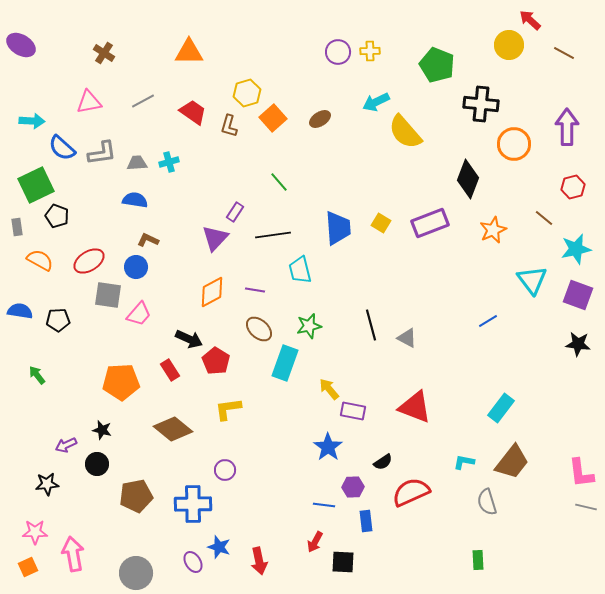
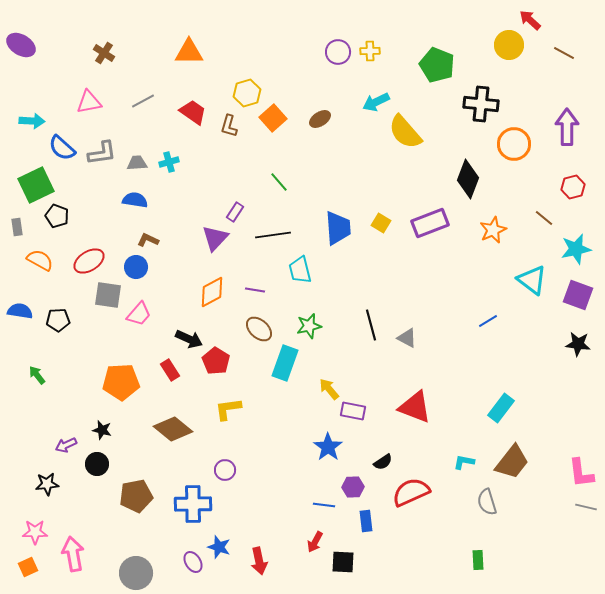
cyan triangle at (532, 280): rotated 16 degrees counterclockwise
